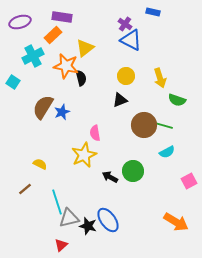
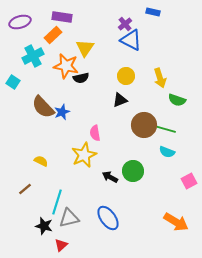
purple cross: rotated 16 degrees clockwise
yellow triangle: rotated 18 degrees counterclockwise
black semicircle: rotated 91 degrees clockwise
brown semicircle: rotated 75 degrees counterclockwise
green line: moved 3 px right, 4 px down
cyan semicircle: rotated 49 degrees clockwise
yellow semicircle: moved 1 px right, 3 px up
cyan line: rotated 35 degrees clockwise
blue ellipse: moved 2 px up
black star: moved 44 px left
